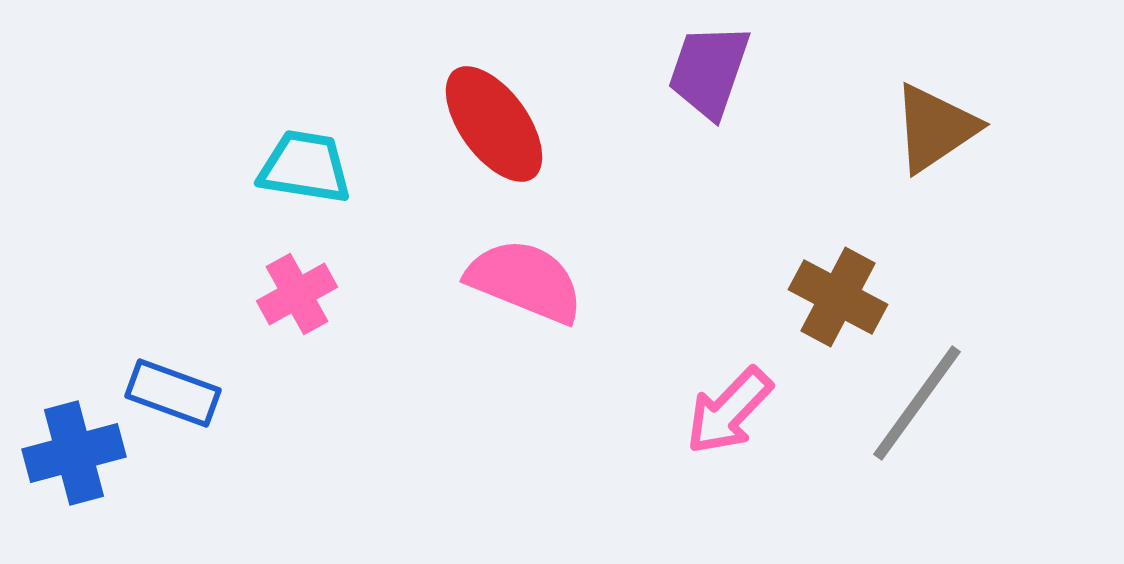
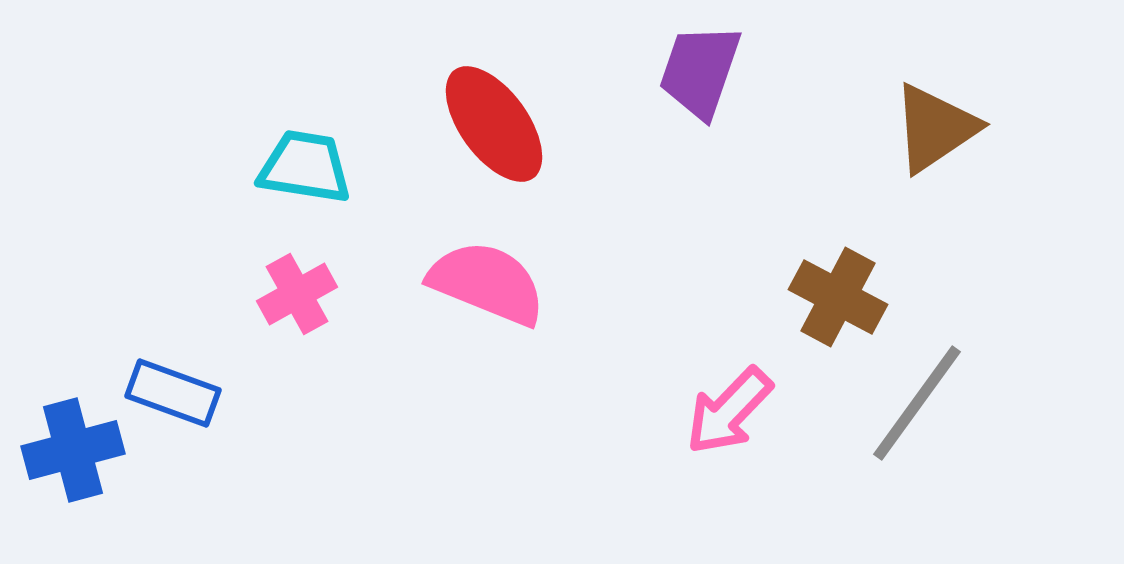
purple trapezoid: moved 9 px left
pink semicircle: moved 38 px left, 2 px down
blue cross: moved 1 px left, 3 px up
